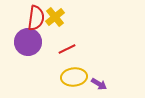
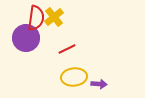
yellow cross: moved 1 px left
purple circle: moved 2 px left, 4 px up
purple arrow: rotated 28 degrees counterclockwise
